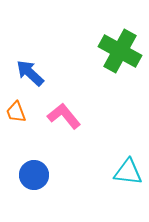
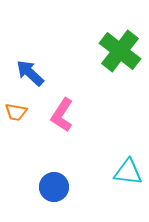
green cross: rotated 9 degrees clockwise
orange trapezoid: rotated 60 degrees counterclockwise
pink L-shape: moved 2 px left, 1 px up; rotated 108 degrees counterclockwise
blue circle: moved 20 px right, 12 px down
